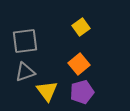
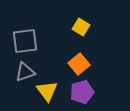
yellow square: rotated 24 degrees counterclockwise
